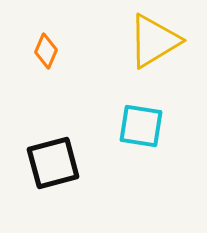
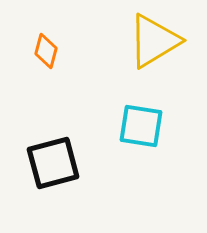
orange diamond: rotated 8 degrees counterclockwise
